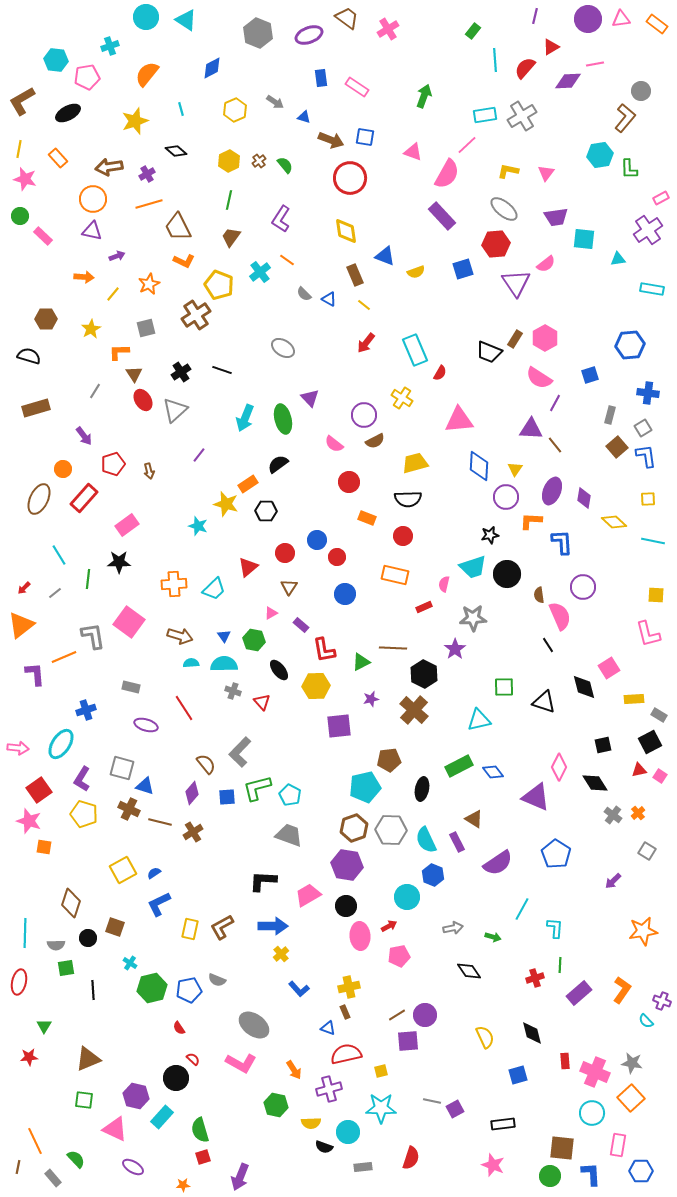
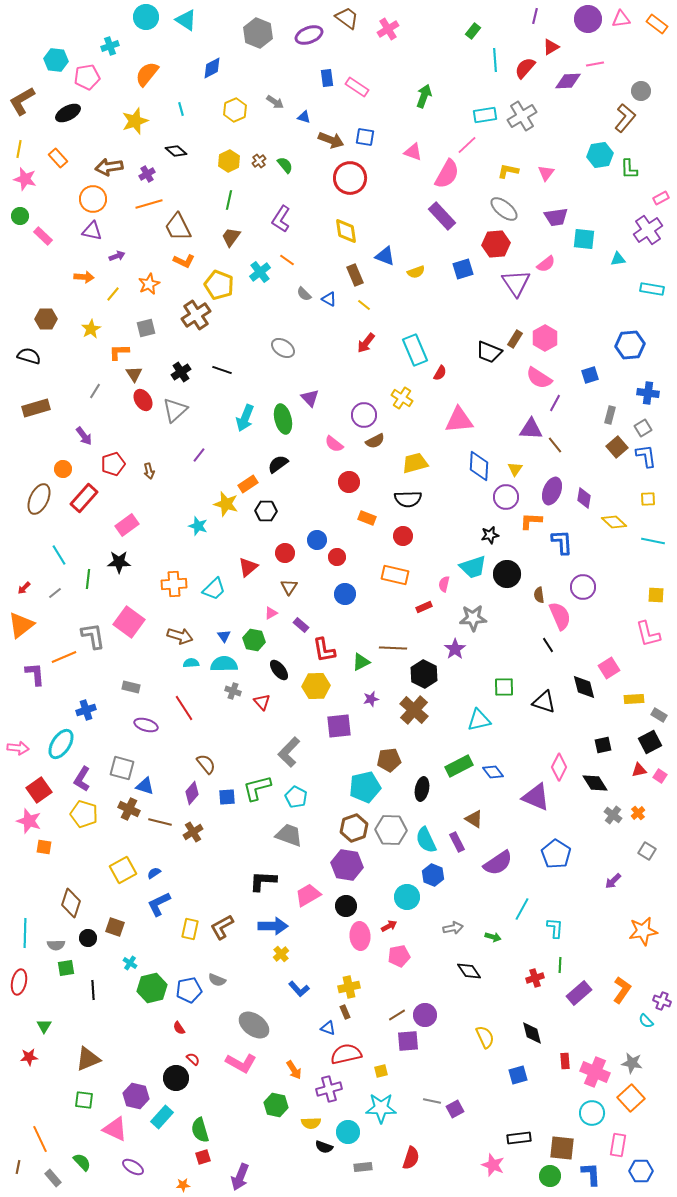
blue rectangle at (321, 78): moved 6 px right
gray L-shape at (240, 752): moved 49 px right
cyan pentagon at (290, 795): moved 6 px right, 2 px down
black rectangle at (503, 1124): moved 16 px right, 14 px down
orange line at (35, 1141): moved 5 px right, 2 px up
green semicircle at (76, 1159): moved 6 px right, 3 px down
